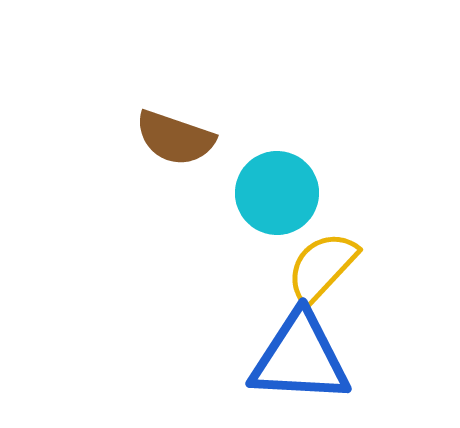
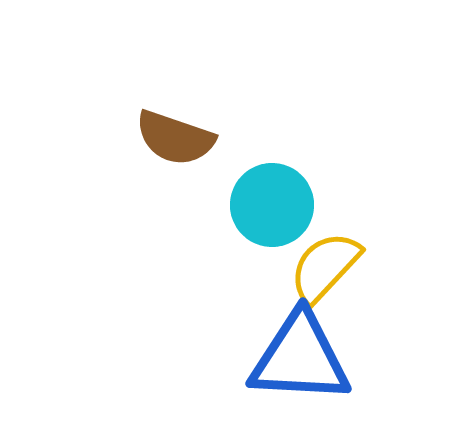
cyan circle: moved 5 px left, 12 px down
yellow semicircle: moved 3 px right
